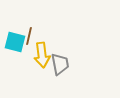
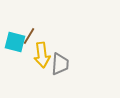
brown line: rotated 18 degrees clockwise
gray trapezoid: rotated 15 degrees clockwise
